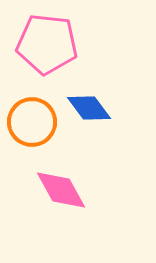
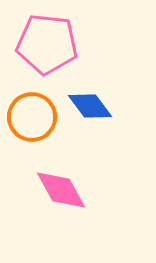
blue diamond: moved 1 px right, 2 px up
orange circle: moved 5 px up
